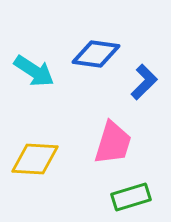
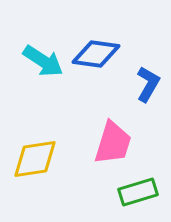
cyan arrow: moved 9 px right, 10 px up
blue L-shape: moved 4 px right, 2 px down; rotated 15 degrees counterclockwise
yellow diamond: rotated 12 degrees counterclockwise
green rectangle: moved 7 px right, 5 px up
